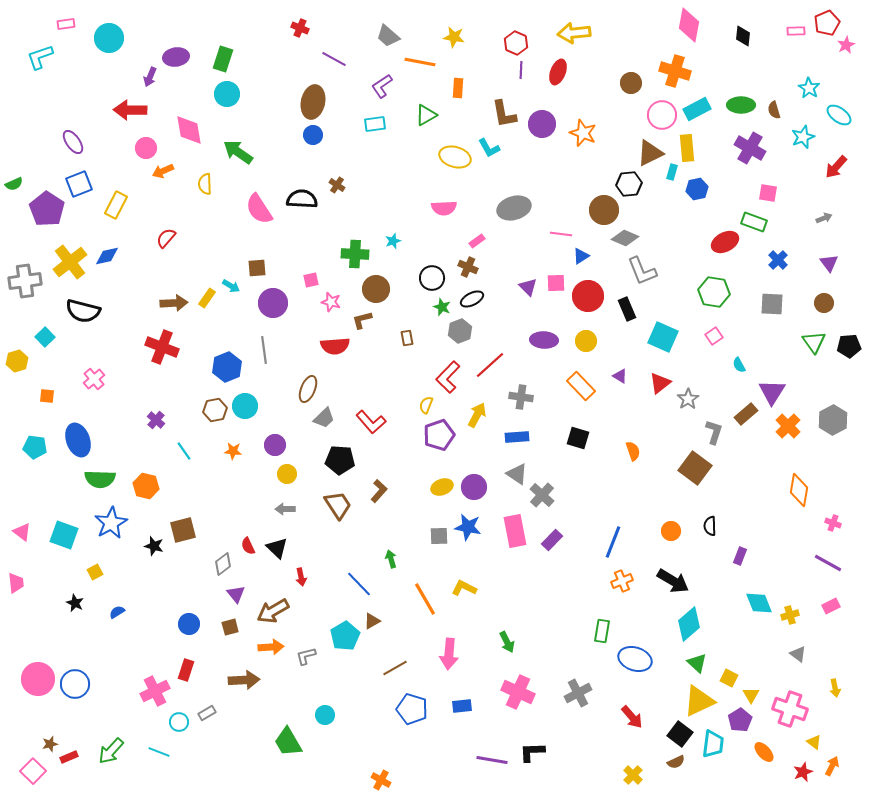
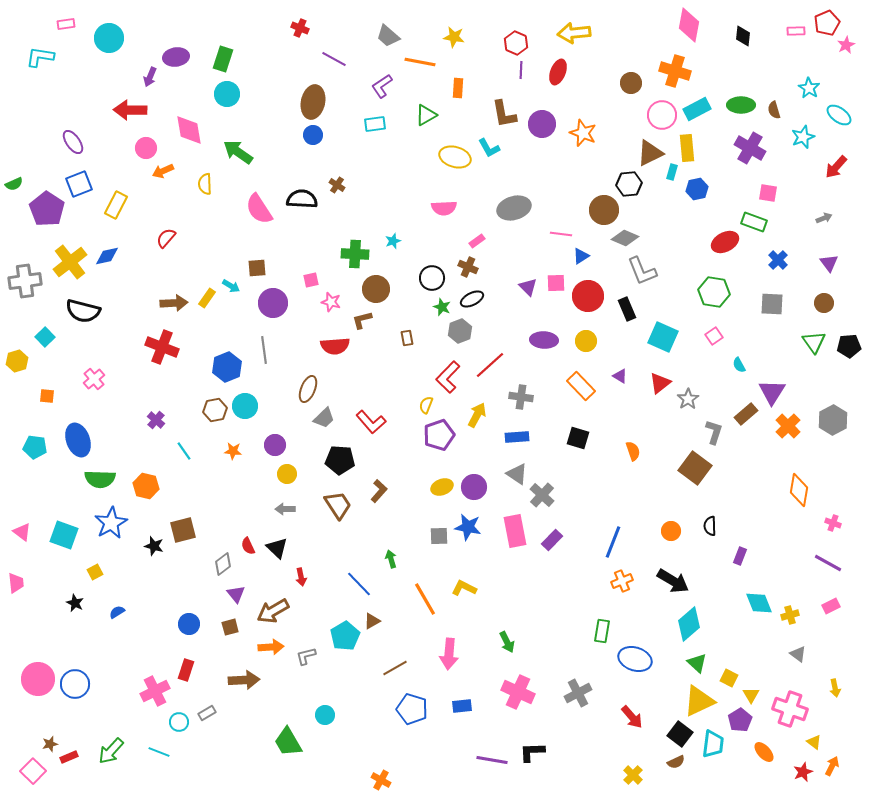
cyan L-shape at (40, 57): rotated 28 degrees clockwise
